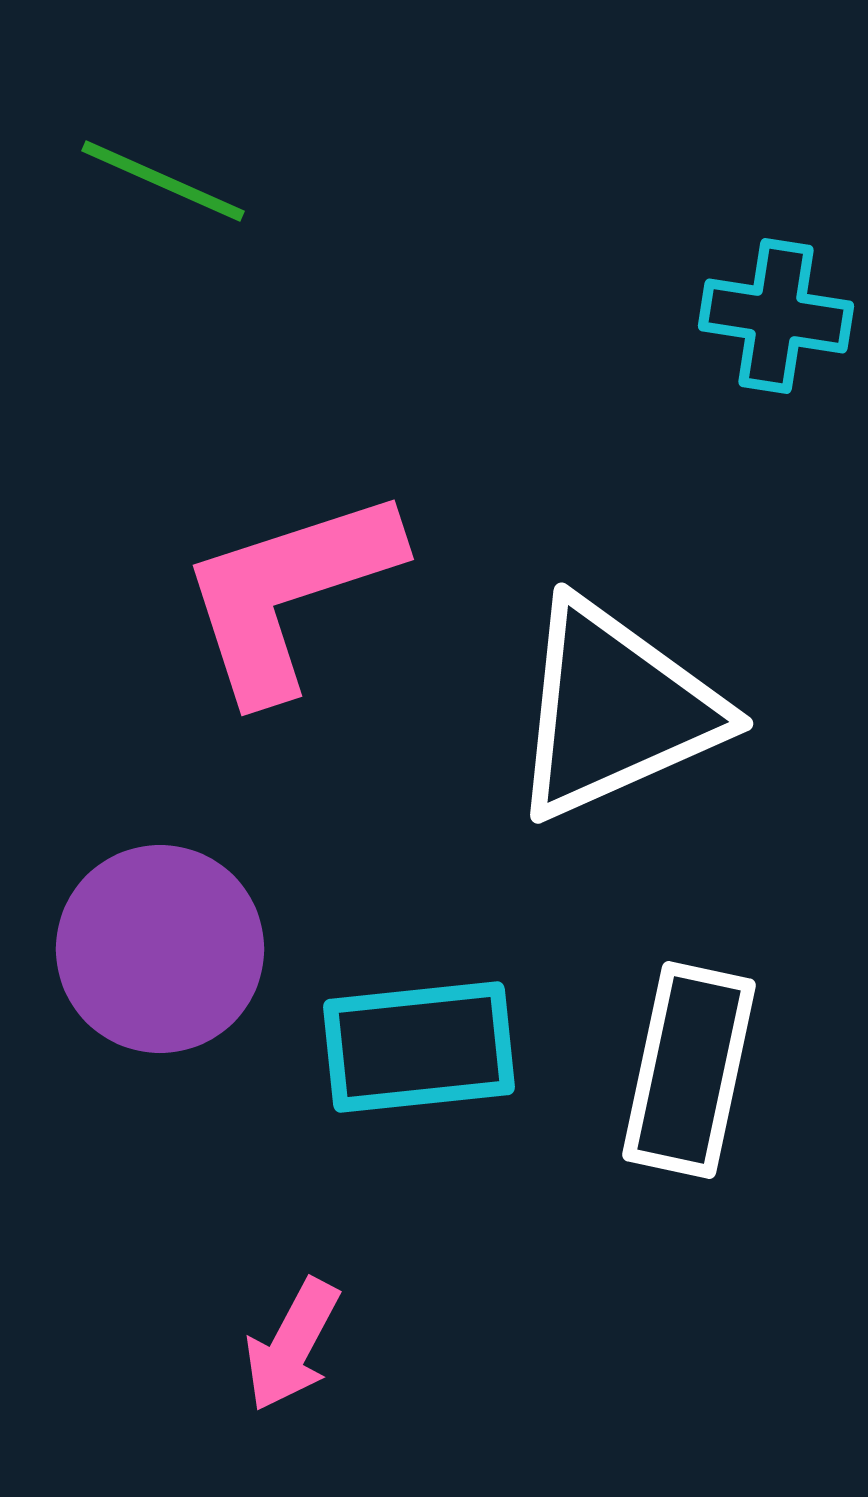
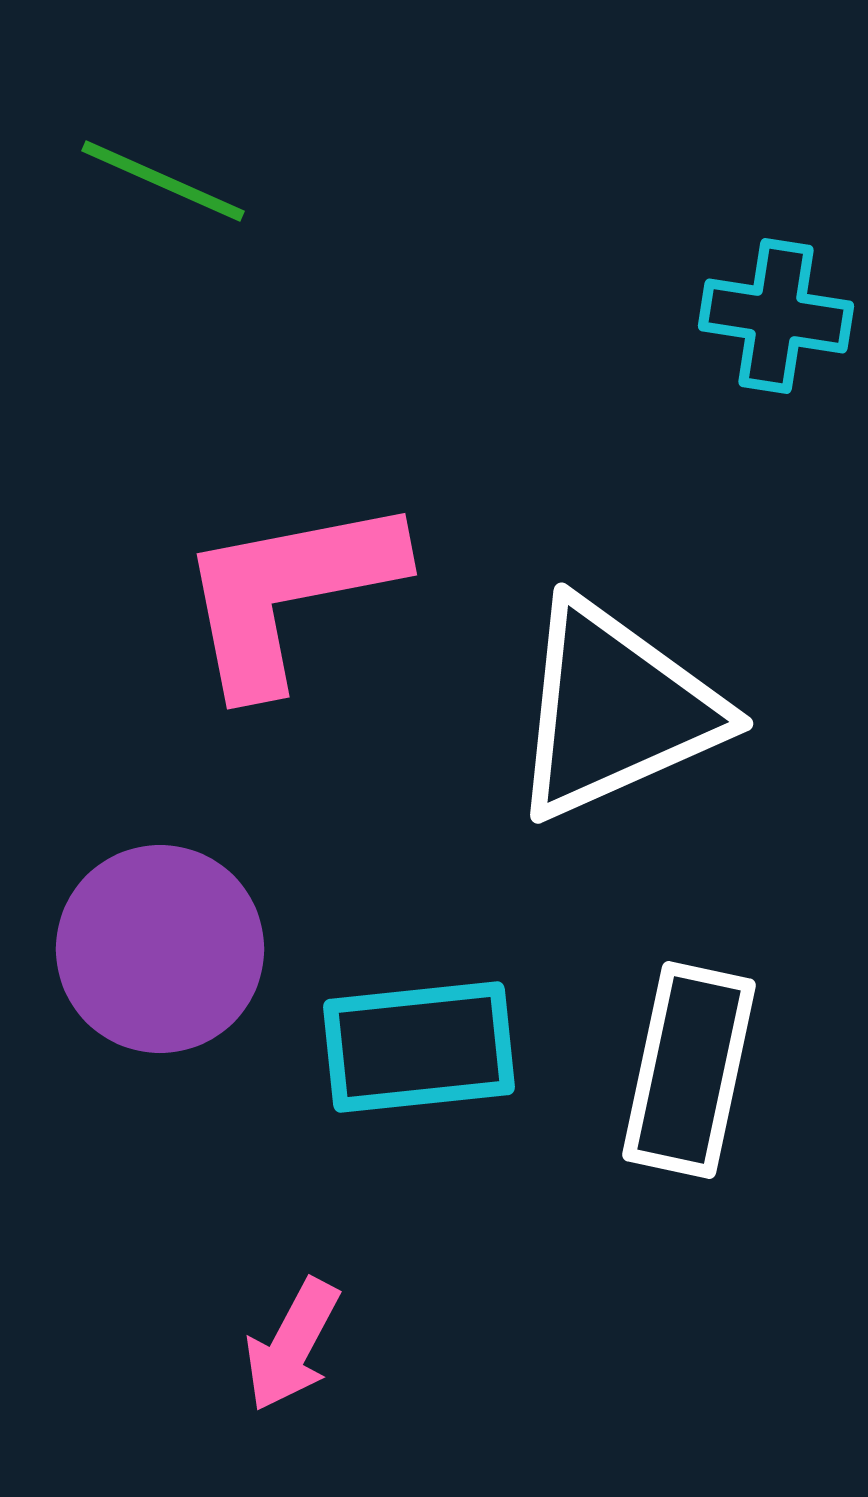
pink L-shape: rotated 7 degrees clockwise
